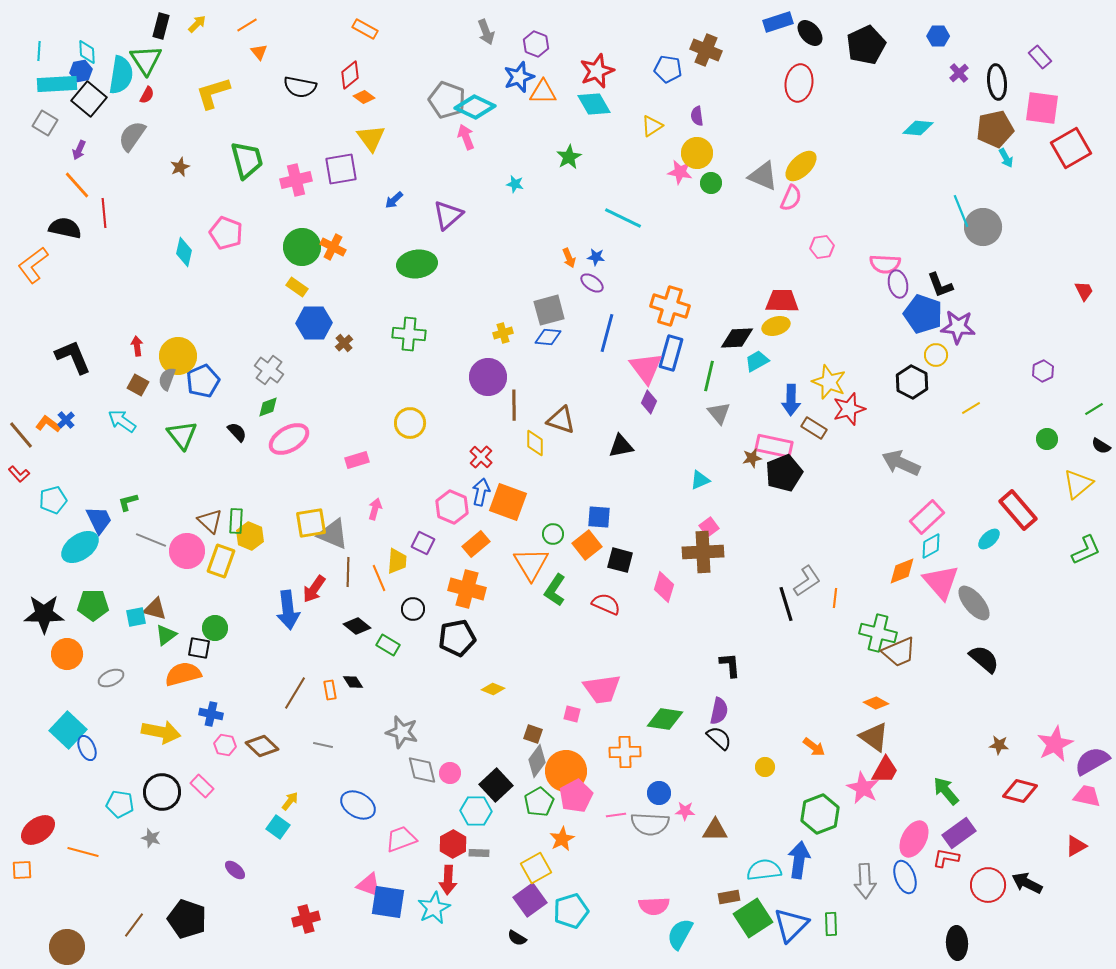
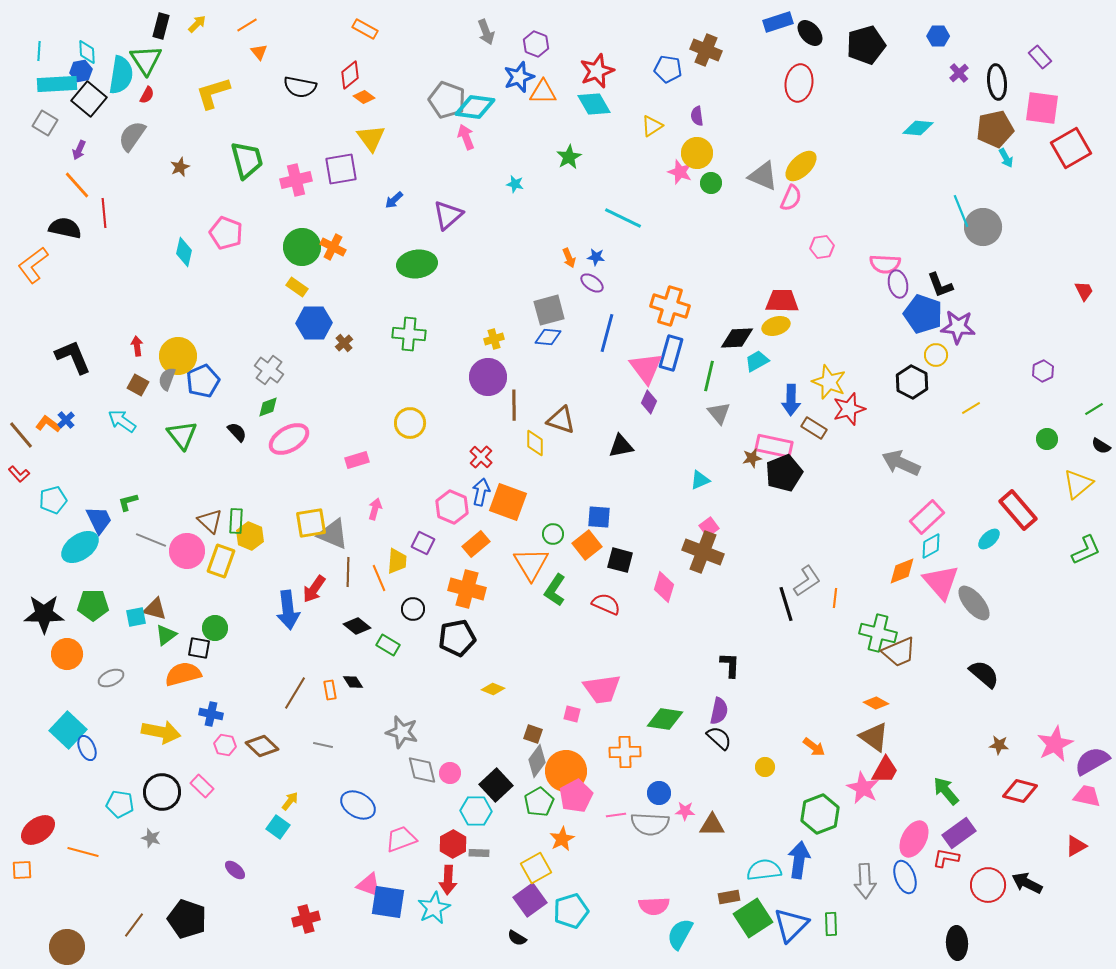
black pentagon at (866, 45): rotated 9 degrees clockwise
cyan diamond at (475, 107): rotated 18 degrees counterclockwise
pink star at (680, 172): rotated 10 degrees clockwise
yellow cross at (503, 333): moved 9 px left, 6 px down
brown cross at (703, 552): rotated 24 degrees clockwise
black semicircle at (984, 659): moved 15 px down
black L-shape at (730, 665): rotated 8 degrees clockwise
brown triangle at (715, 830): moved 3 px left, 5 px up
